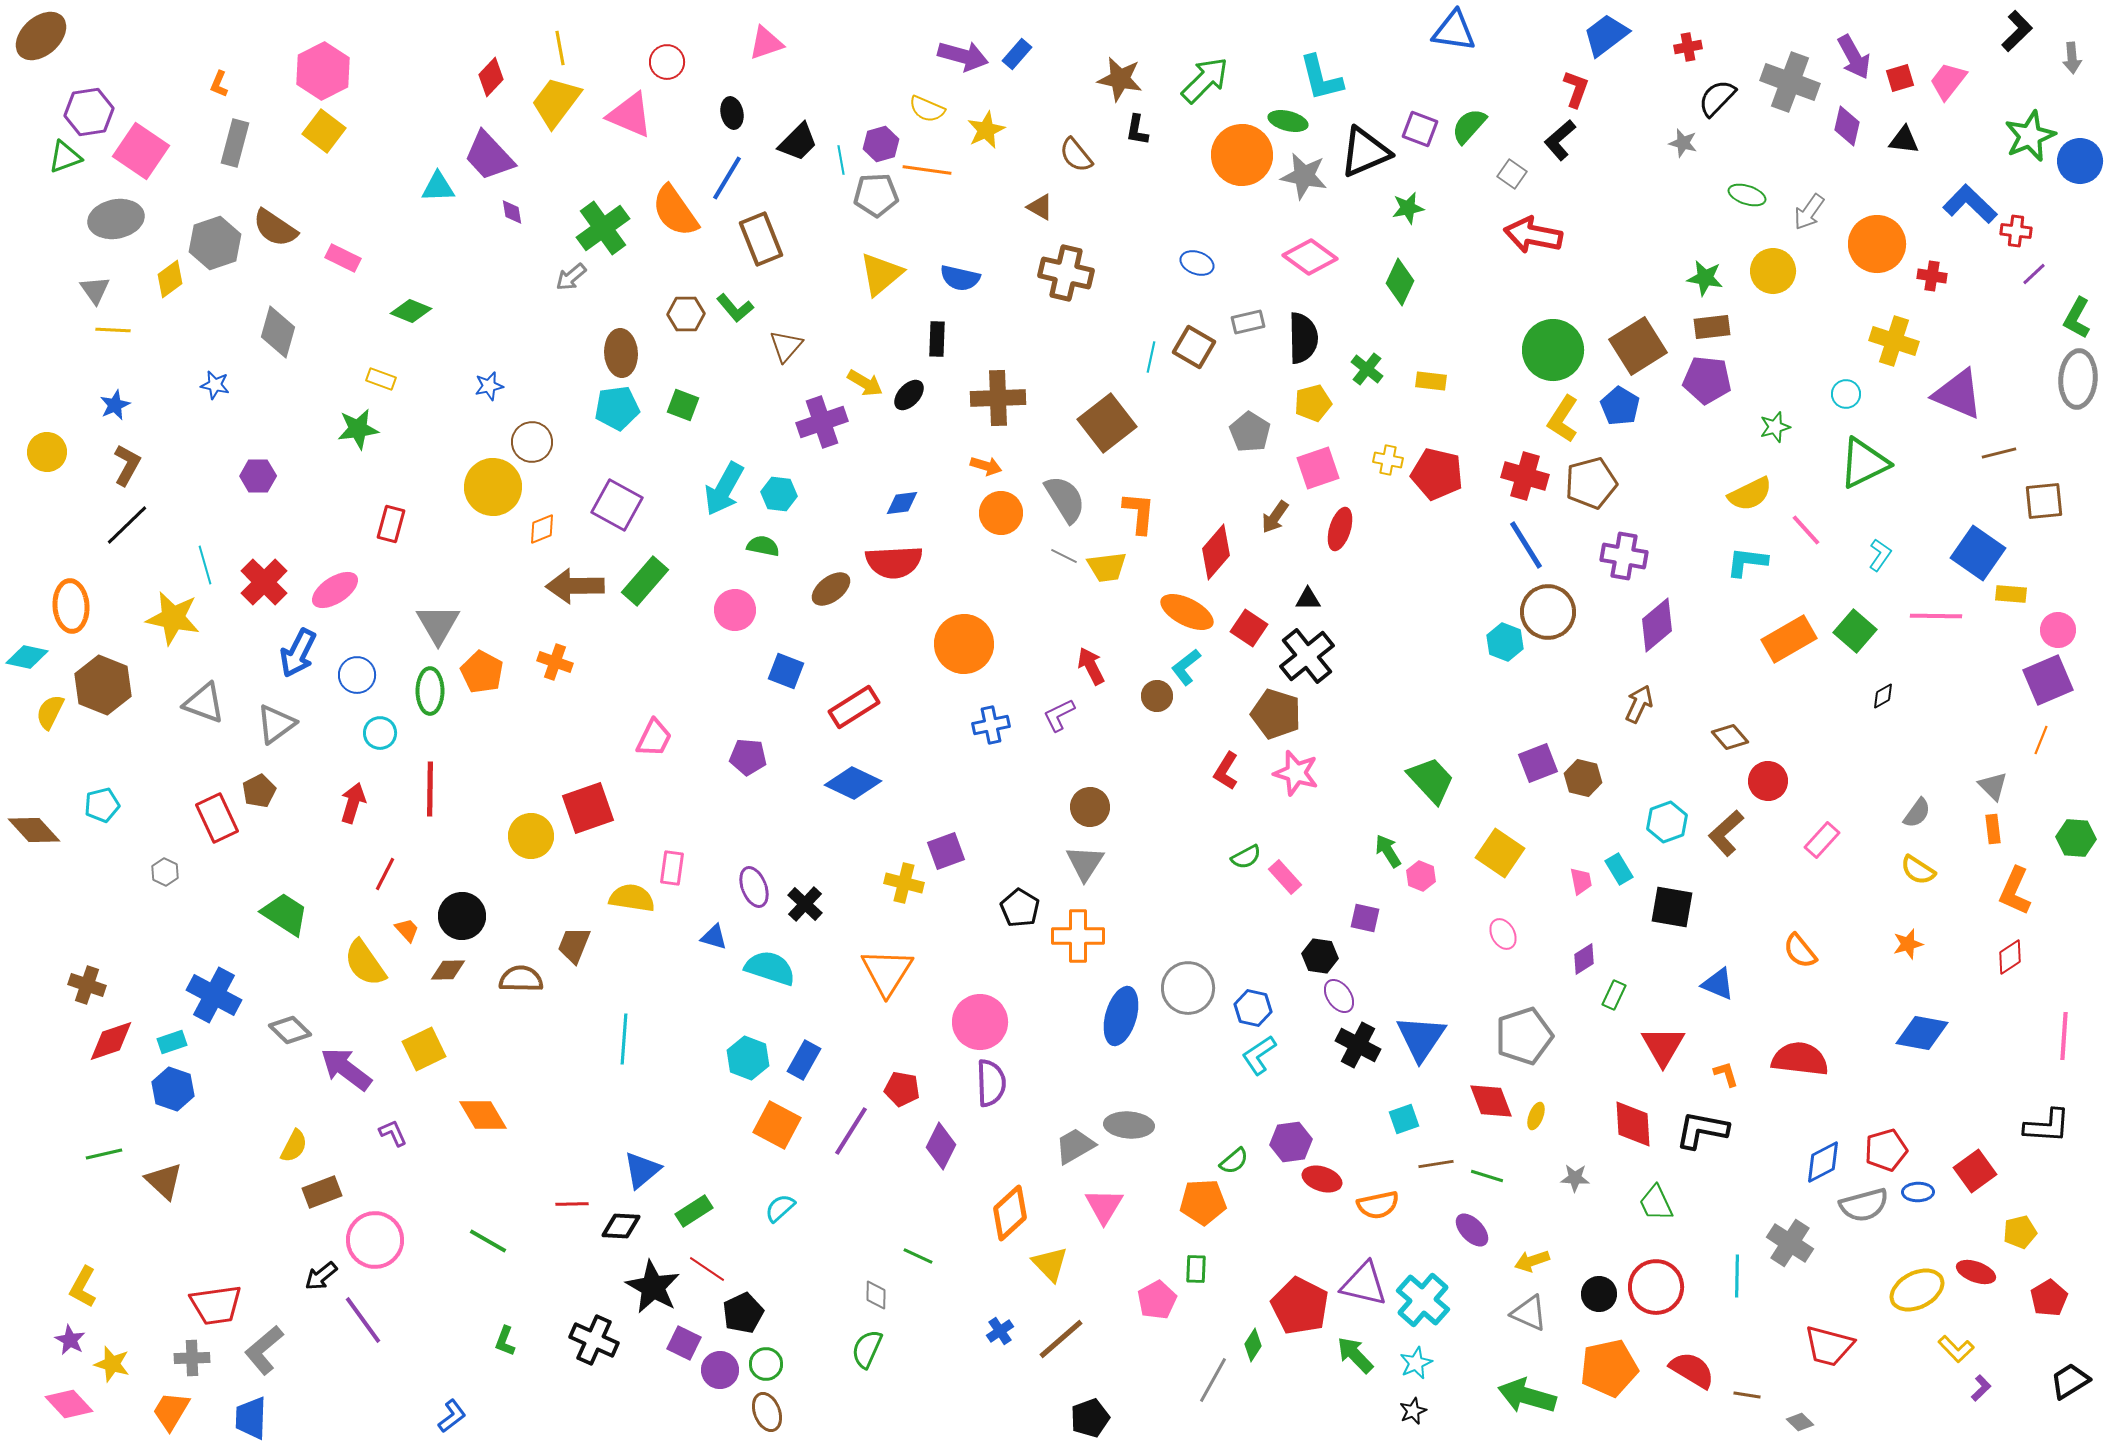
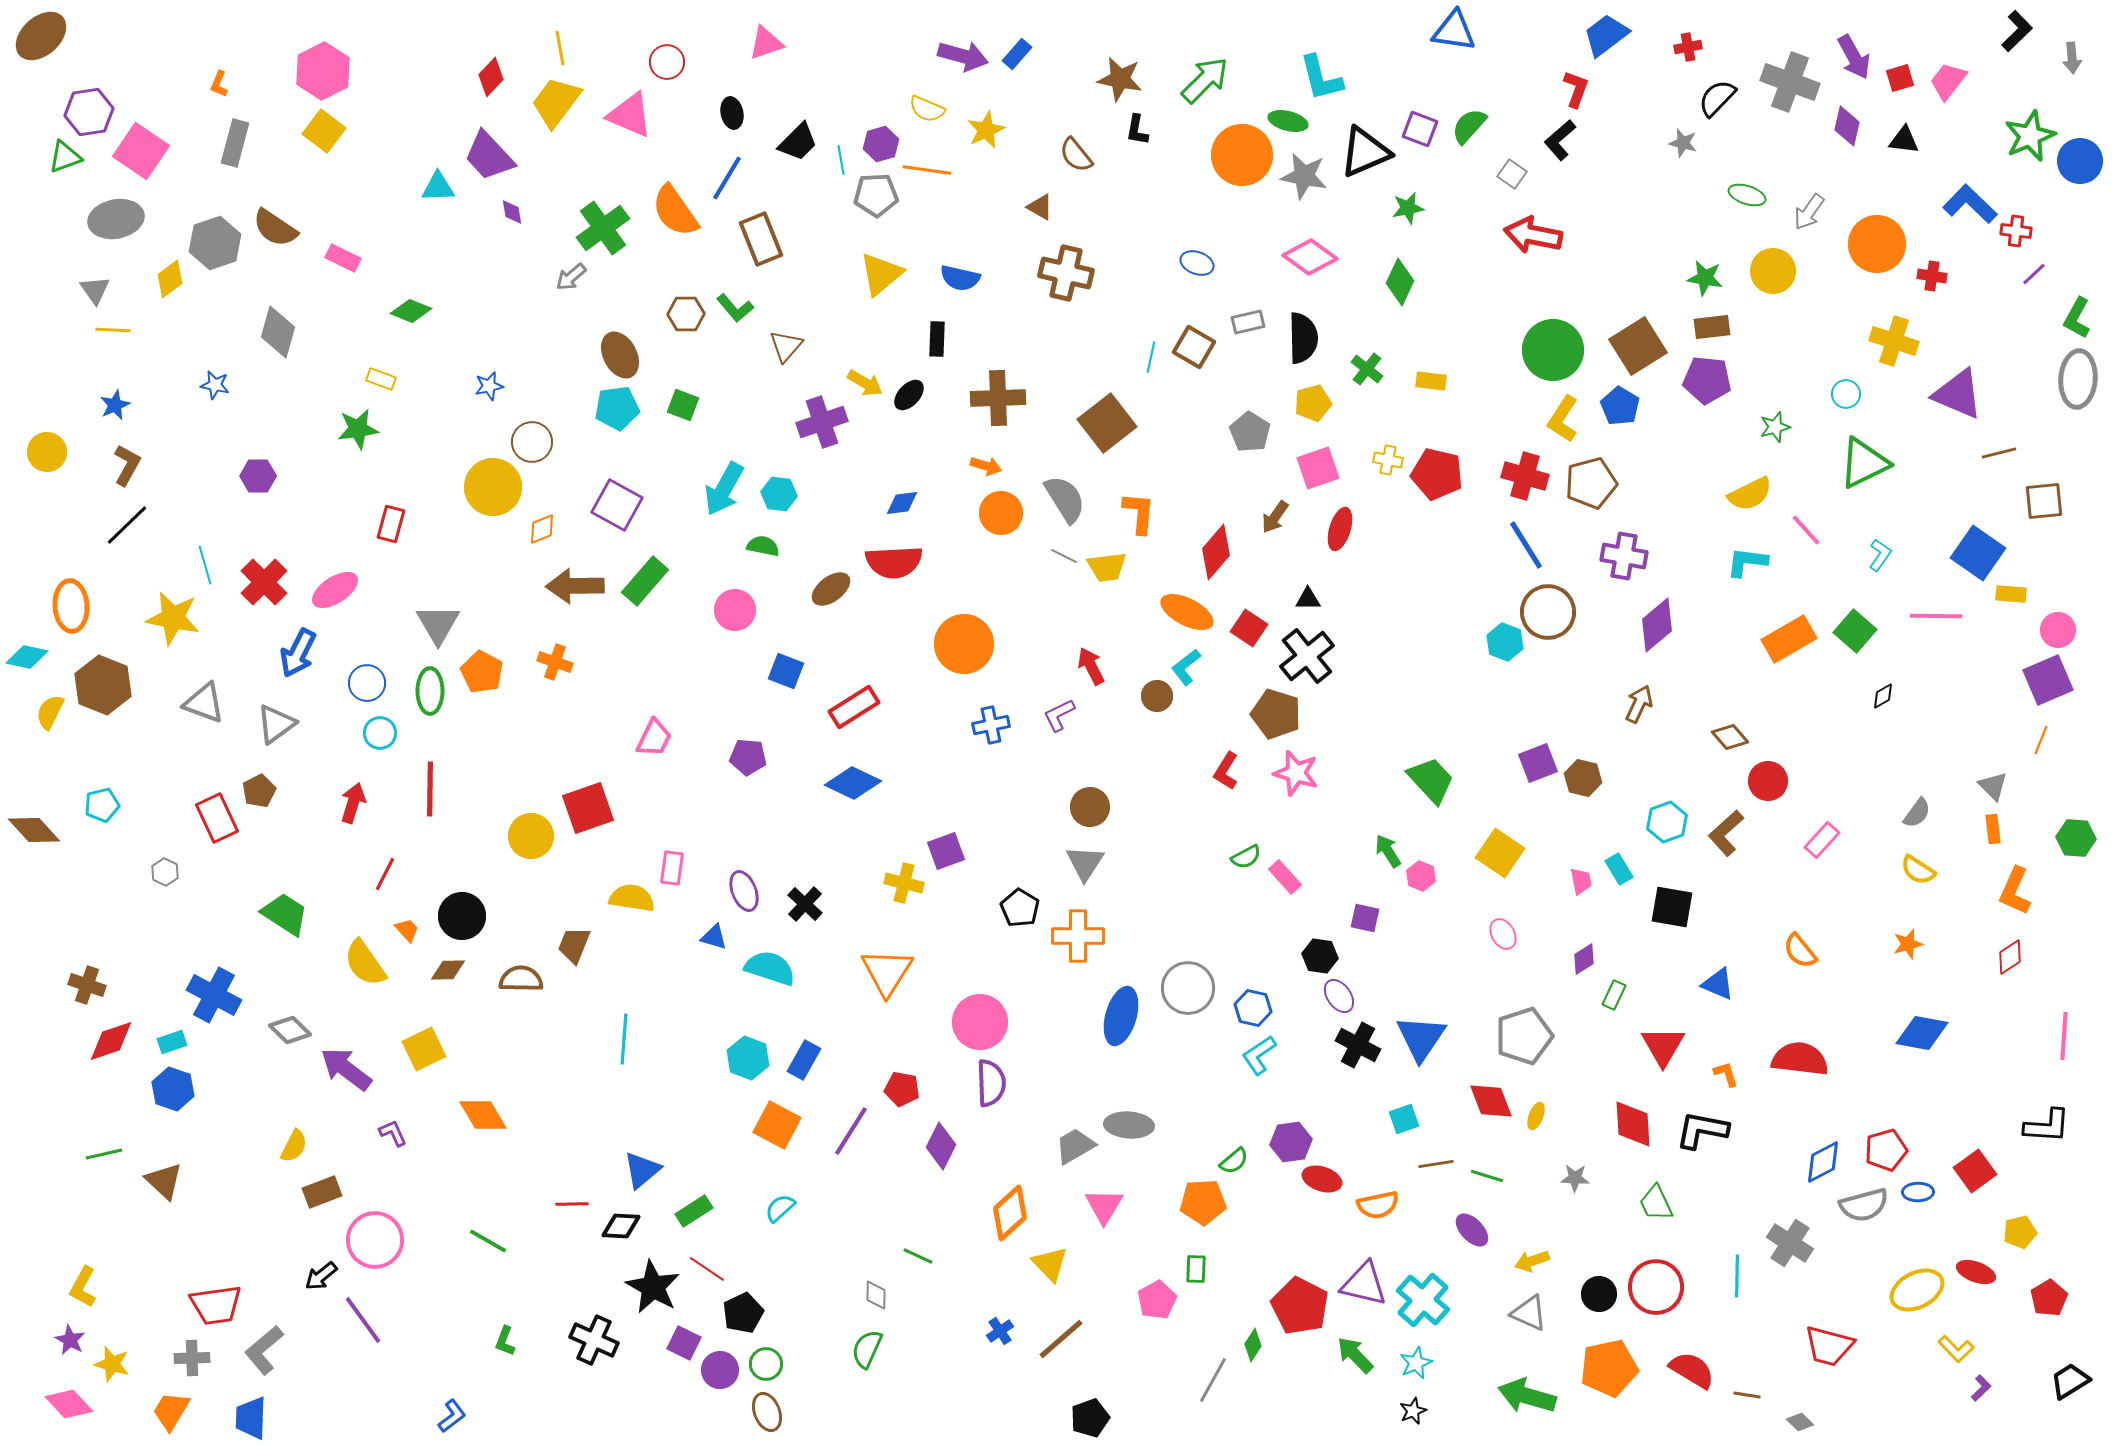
brown ellipse at (621, 353): moved 1 px left, 2 px down; rotated 24 degrees counterclockwise
blue circle at (357, 675): moved 10 px right, 8 px down
purple ellipse at (754, 887): moved 10 px left, 4 px down
